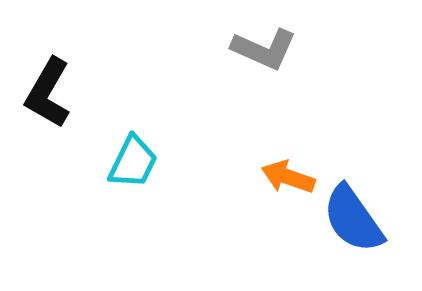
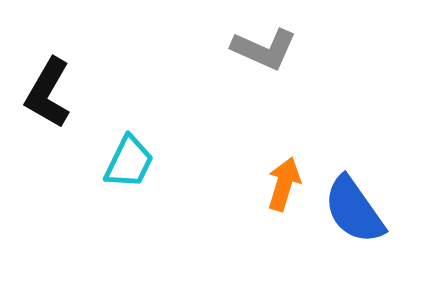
cyan trapezoid: moved 4 px left
orange arrow: moved 4 px left, 7 px down; rotated 88 degrees clockwise
blue semicircle: moved 1 px right, 9 px up
